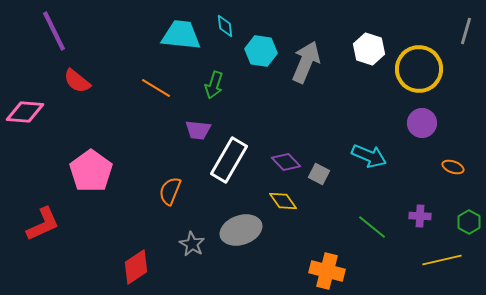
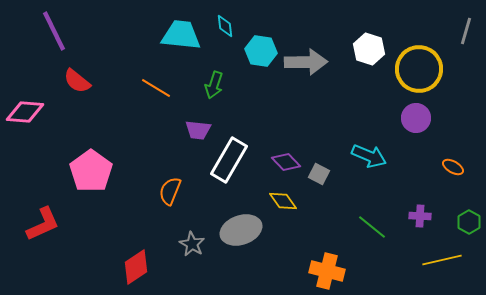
gray arrow: rotated 66 degrees clockwise
purple circle: moved 6 px left, 5 px up
orange ellipse: rotated 10 degrees clockwise
